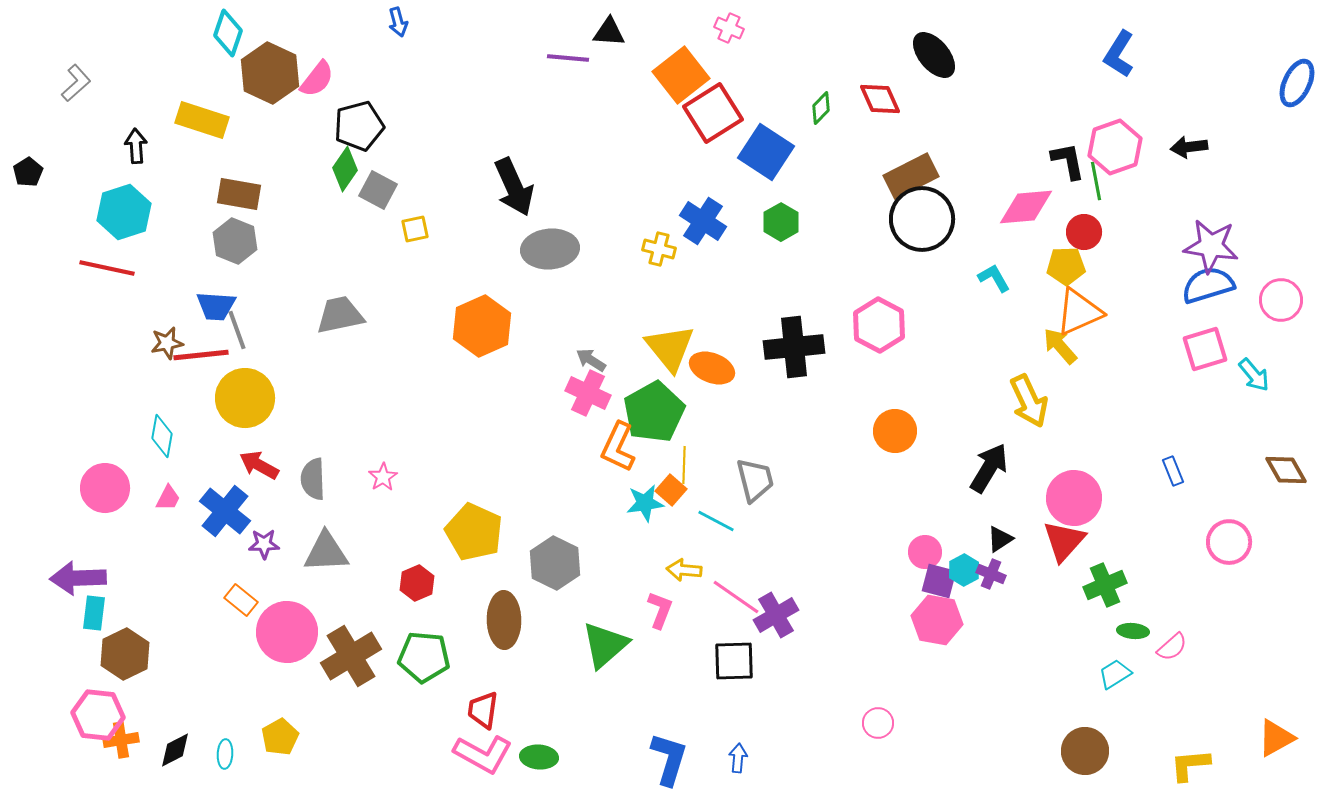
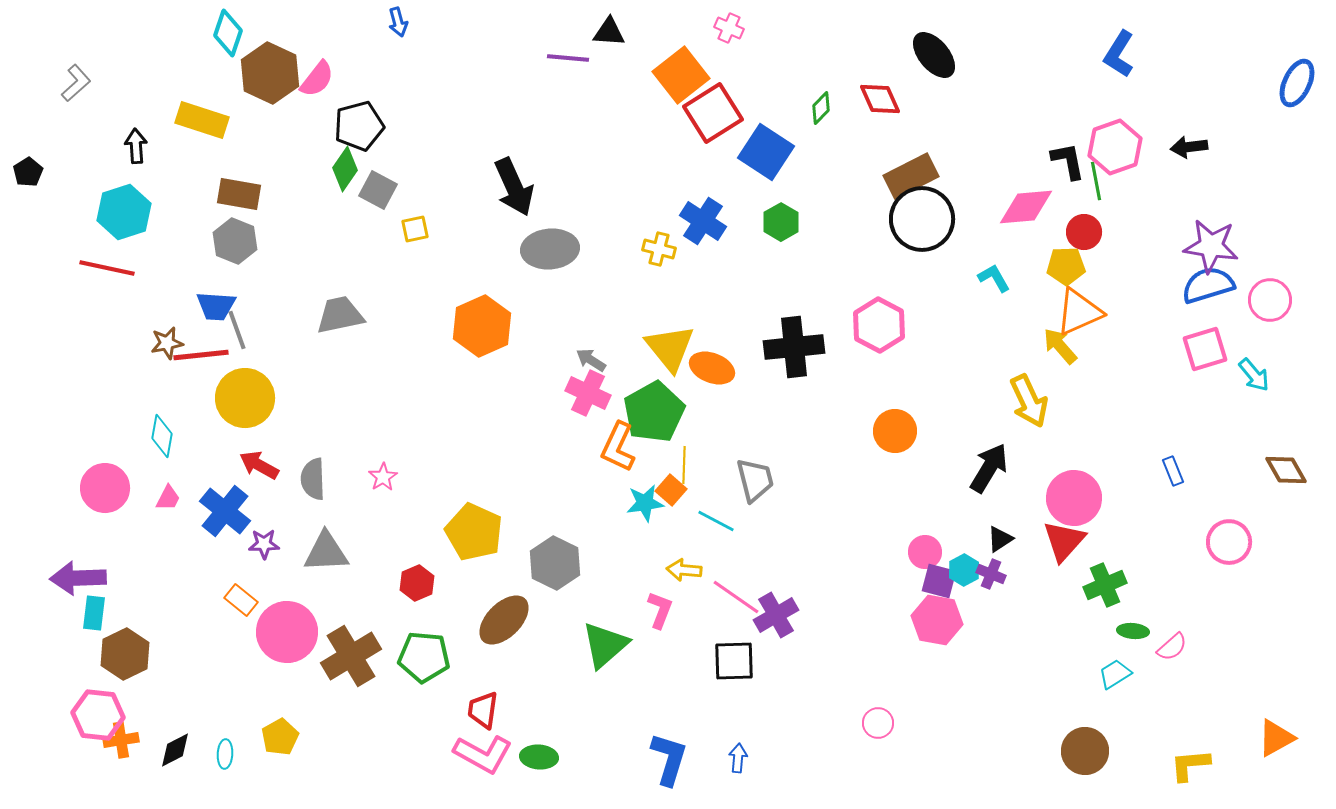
pink circle at (1281, 300): moved 11 px left
brown ellipse at (504, 620): rotated 46 degrees clockwise
